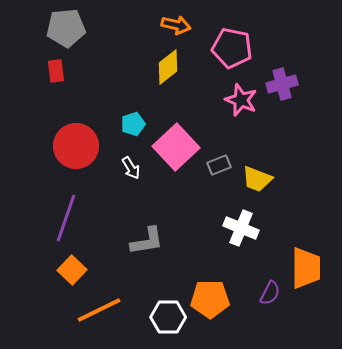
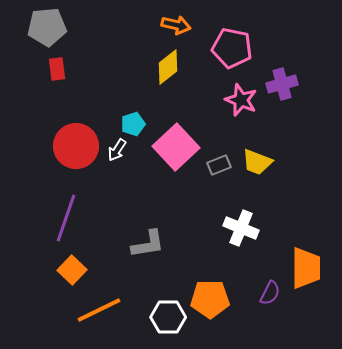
gray pentagon: moved 19 px left, 1 px up
red rectangle: moved 1 px right, 2 px up
white arrow: moved 14 px left, 18 px up; rotated 65 degrees clockwise
yellow trapezoid: moved 17 px up
gray L-shape: moved 1 px right, 3 px down
